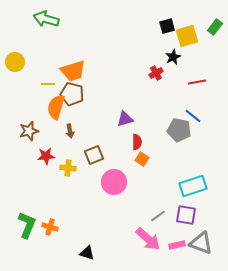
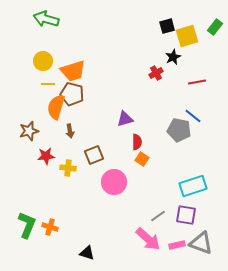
yellow circle: moved 28 px right, 1 px up
